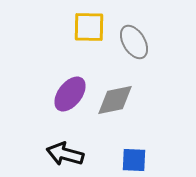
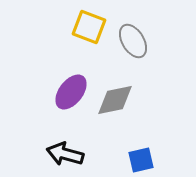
yellow square: rotated 20 degrees clockwise
gray ellipse: moved 1 px left, 1 px up
purple ellipse: moved 1 px right, 2 px up
blue square: moved 7 px right; rotated 16 degrees counterclockwise
